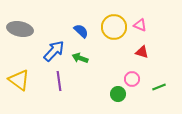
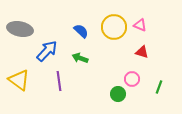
blue arrow: moved 7 px left
green line: rotated 48 degrees counterclockwise
